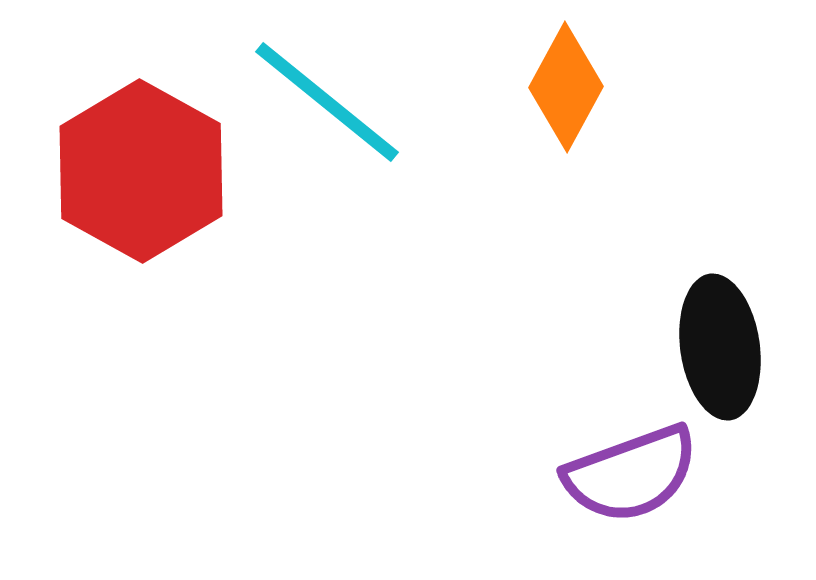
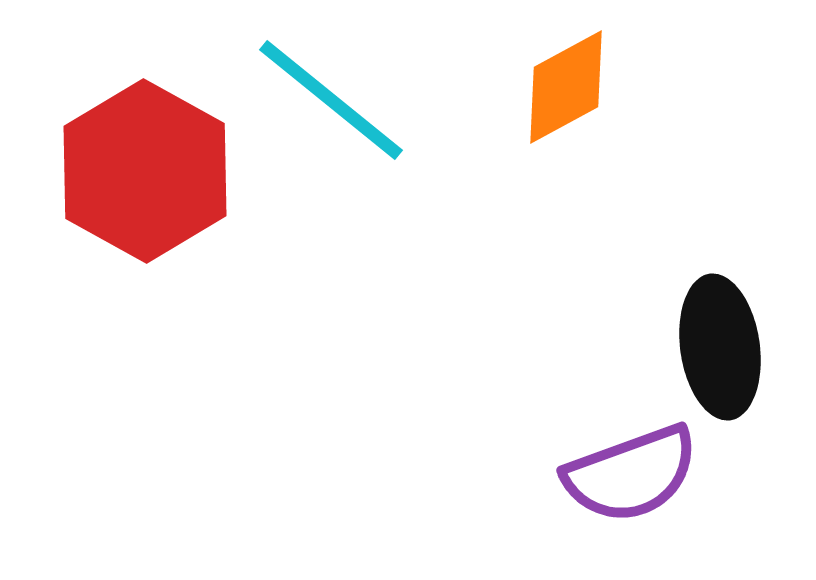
orange diamond: rotated 33 degrees clockwise
cyan line: moved 4 px right, 2 px up
red hexagon: moved 4 px right
